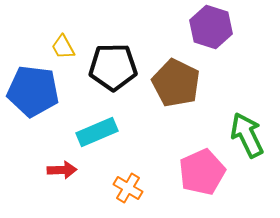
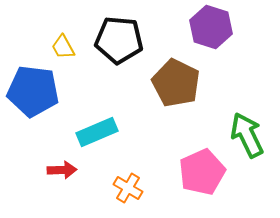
black pentagon: moved 6 px right, 27 px up; rotated 6 degrees clockwise
